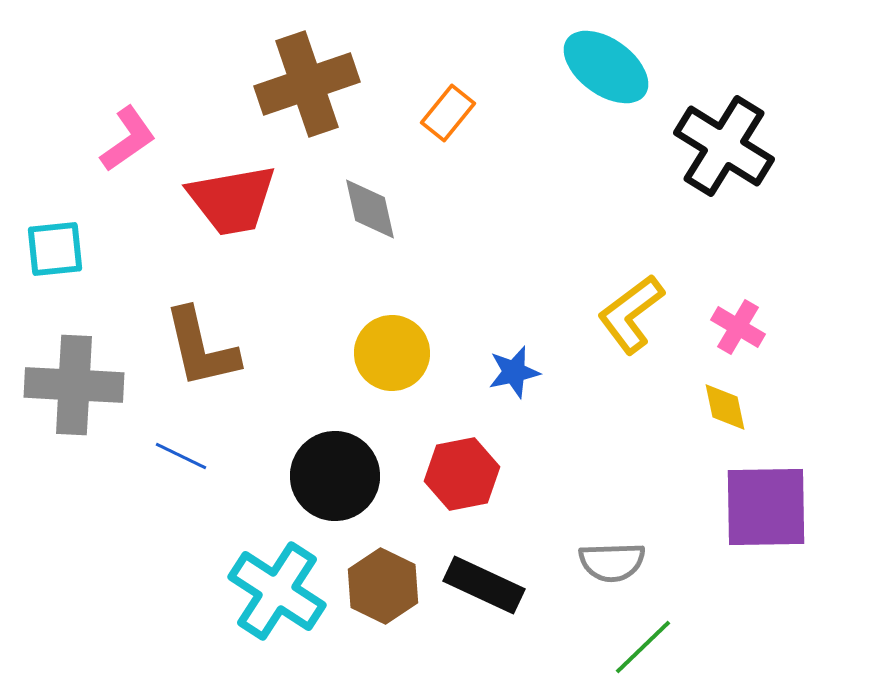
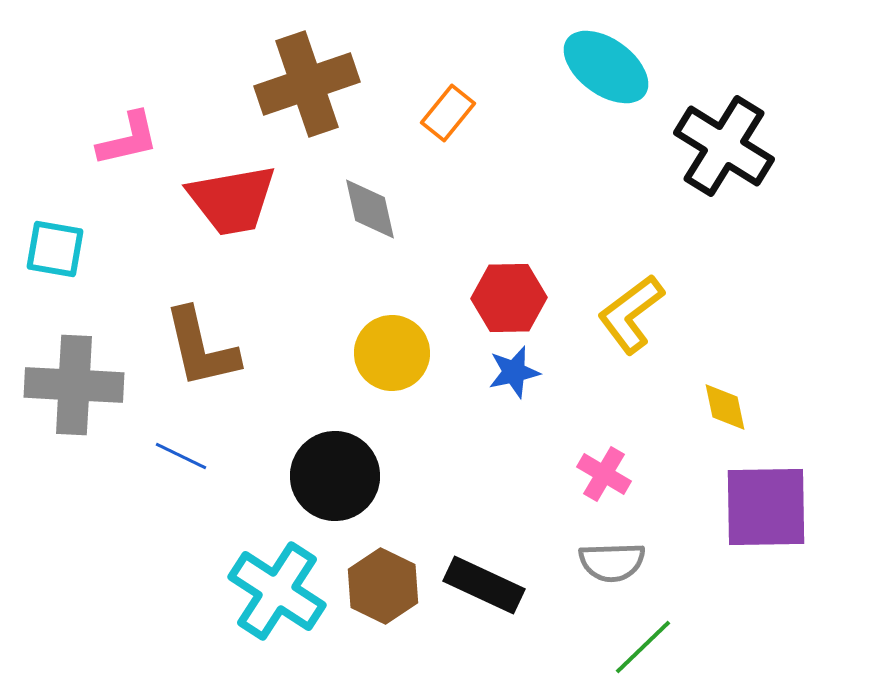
pink L-shape: rotated 22 degrees clockwise
cyan square: rotated 16 degrees clockwise
pink cross: moved 134 px left, 147 px down
red hexagon: moved 47 px right, 176 px up; rotated 10 degrees clockwise
